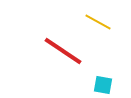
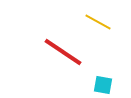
red line: moved 1 px down
